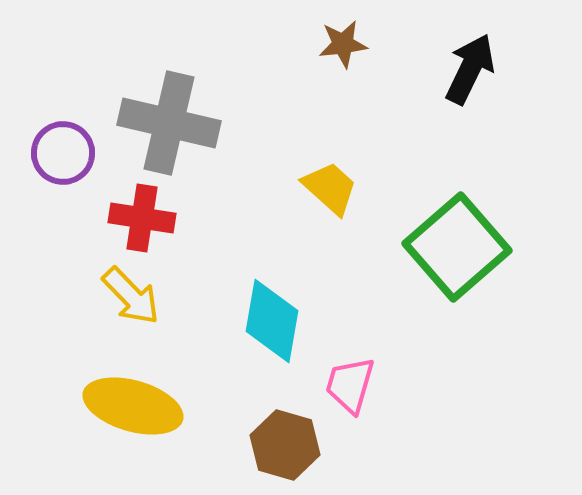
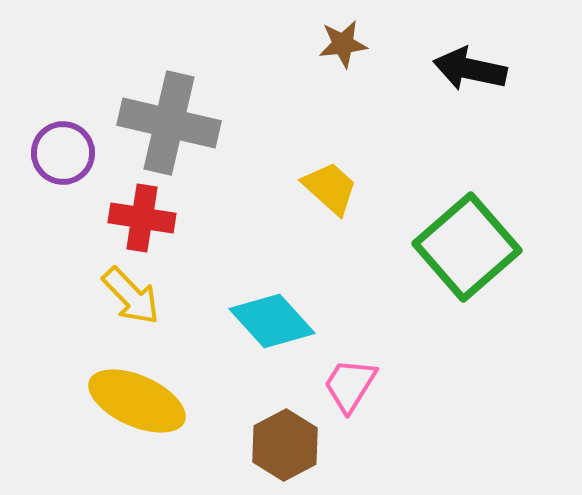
black arrow: rotated 104 degrees counterclockwise
green square: moved 10 px right
cyan diamond: rotated 52 degrees counterclockwise
pink trapezoid: rotated 16 degrees clockwise
yellow ellipse: moved 4 px right, 5 px up; rotated 8 degrees clockwise
brown hexagon: rotated 16 degrees clockwise
